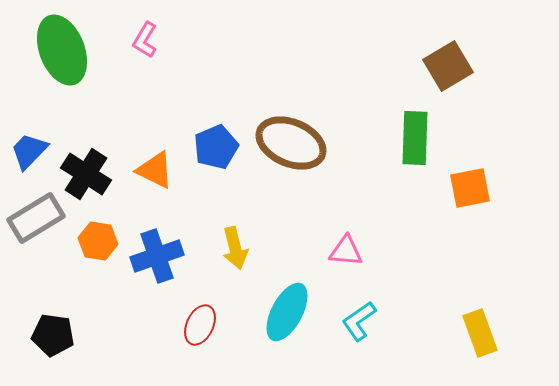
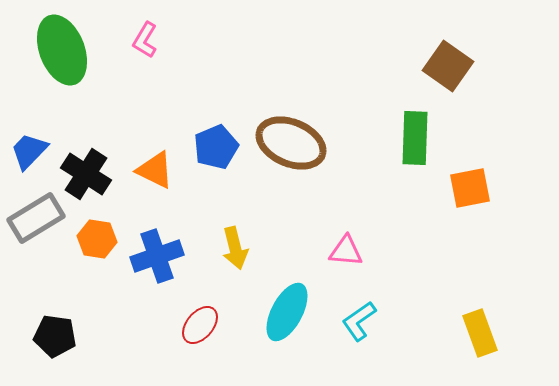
brown square: rotated 24 degrees counterclockwise
orange hexagon: moved 1 px left, 2 px up
red ellipse: rotated 15 degrees clockwise
black pentagon: moved 2 px right, 1 px down
